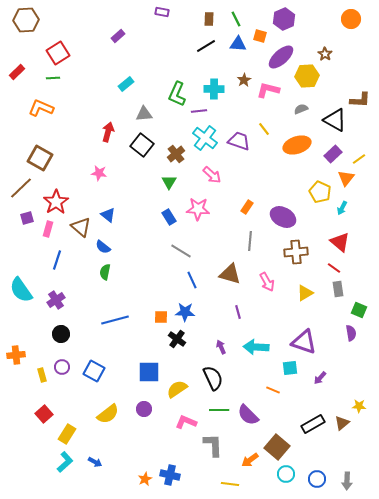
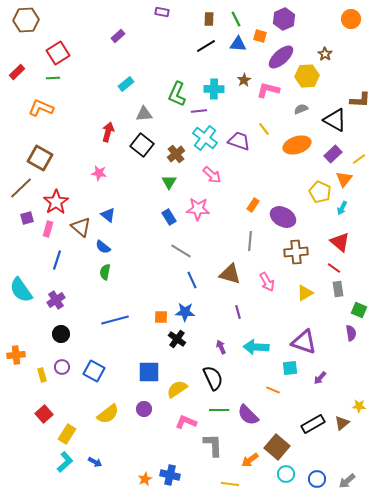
orange triangle at (346, 178): moved 2 px left, 1 px down
orange rectangle at (247, 207): moved 6 px right, 2 px up
gray arrow at (347, 481): rotated 48 degrees clockwise
